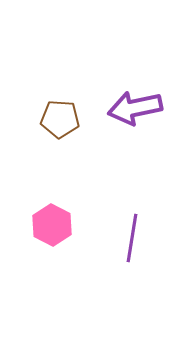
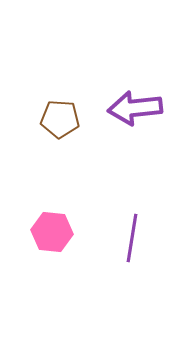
purple arrow: rotated 6 degrees clockwise
pink hexagon: moved 7 px down; rotated 21 degrees counterclockwise
